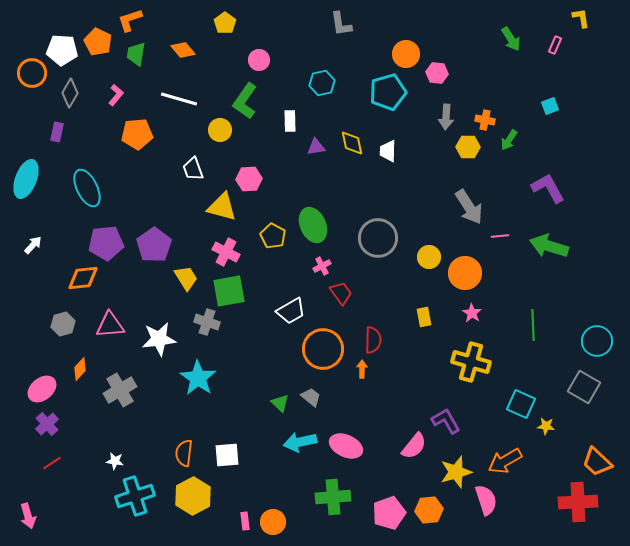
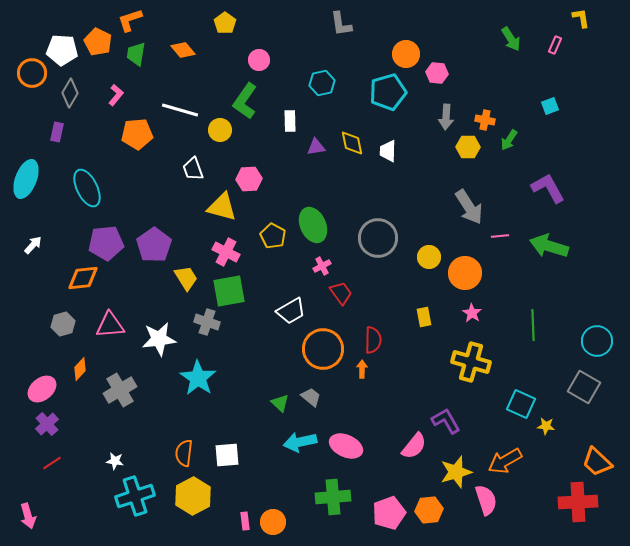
white line at (179, 99): moved 1 px right, 11 px down
